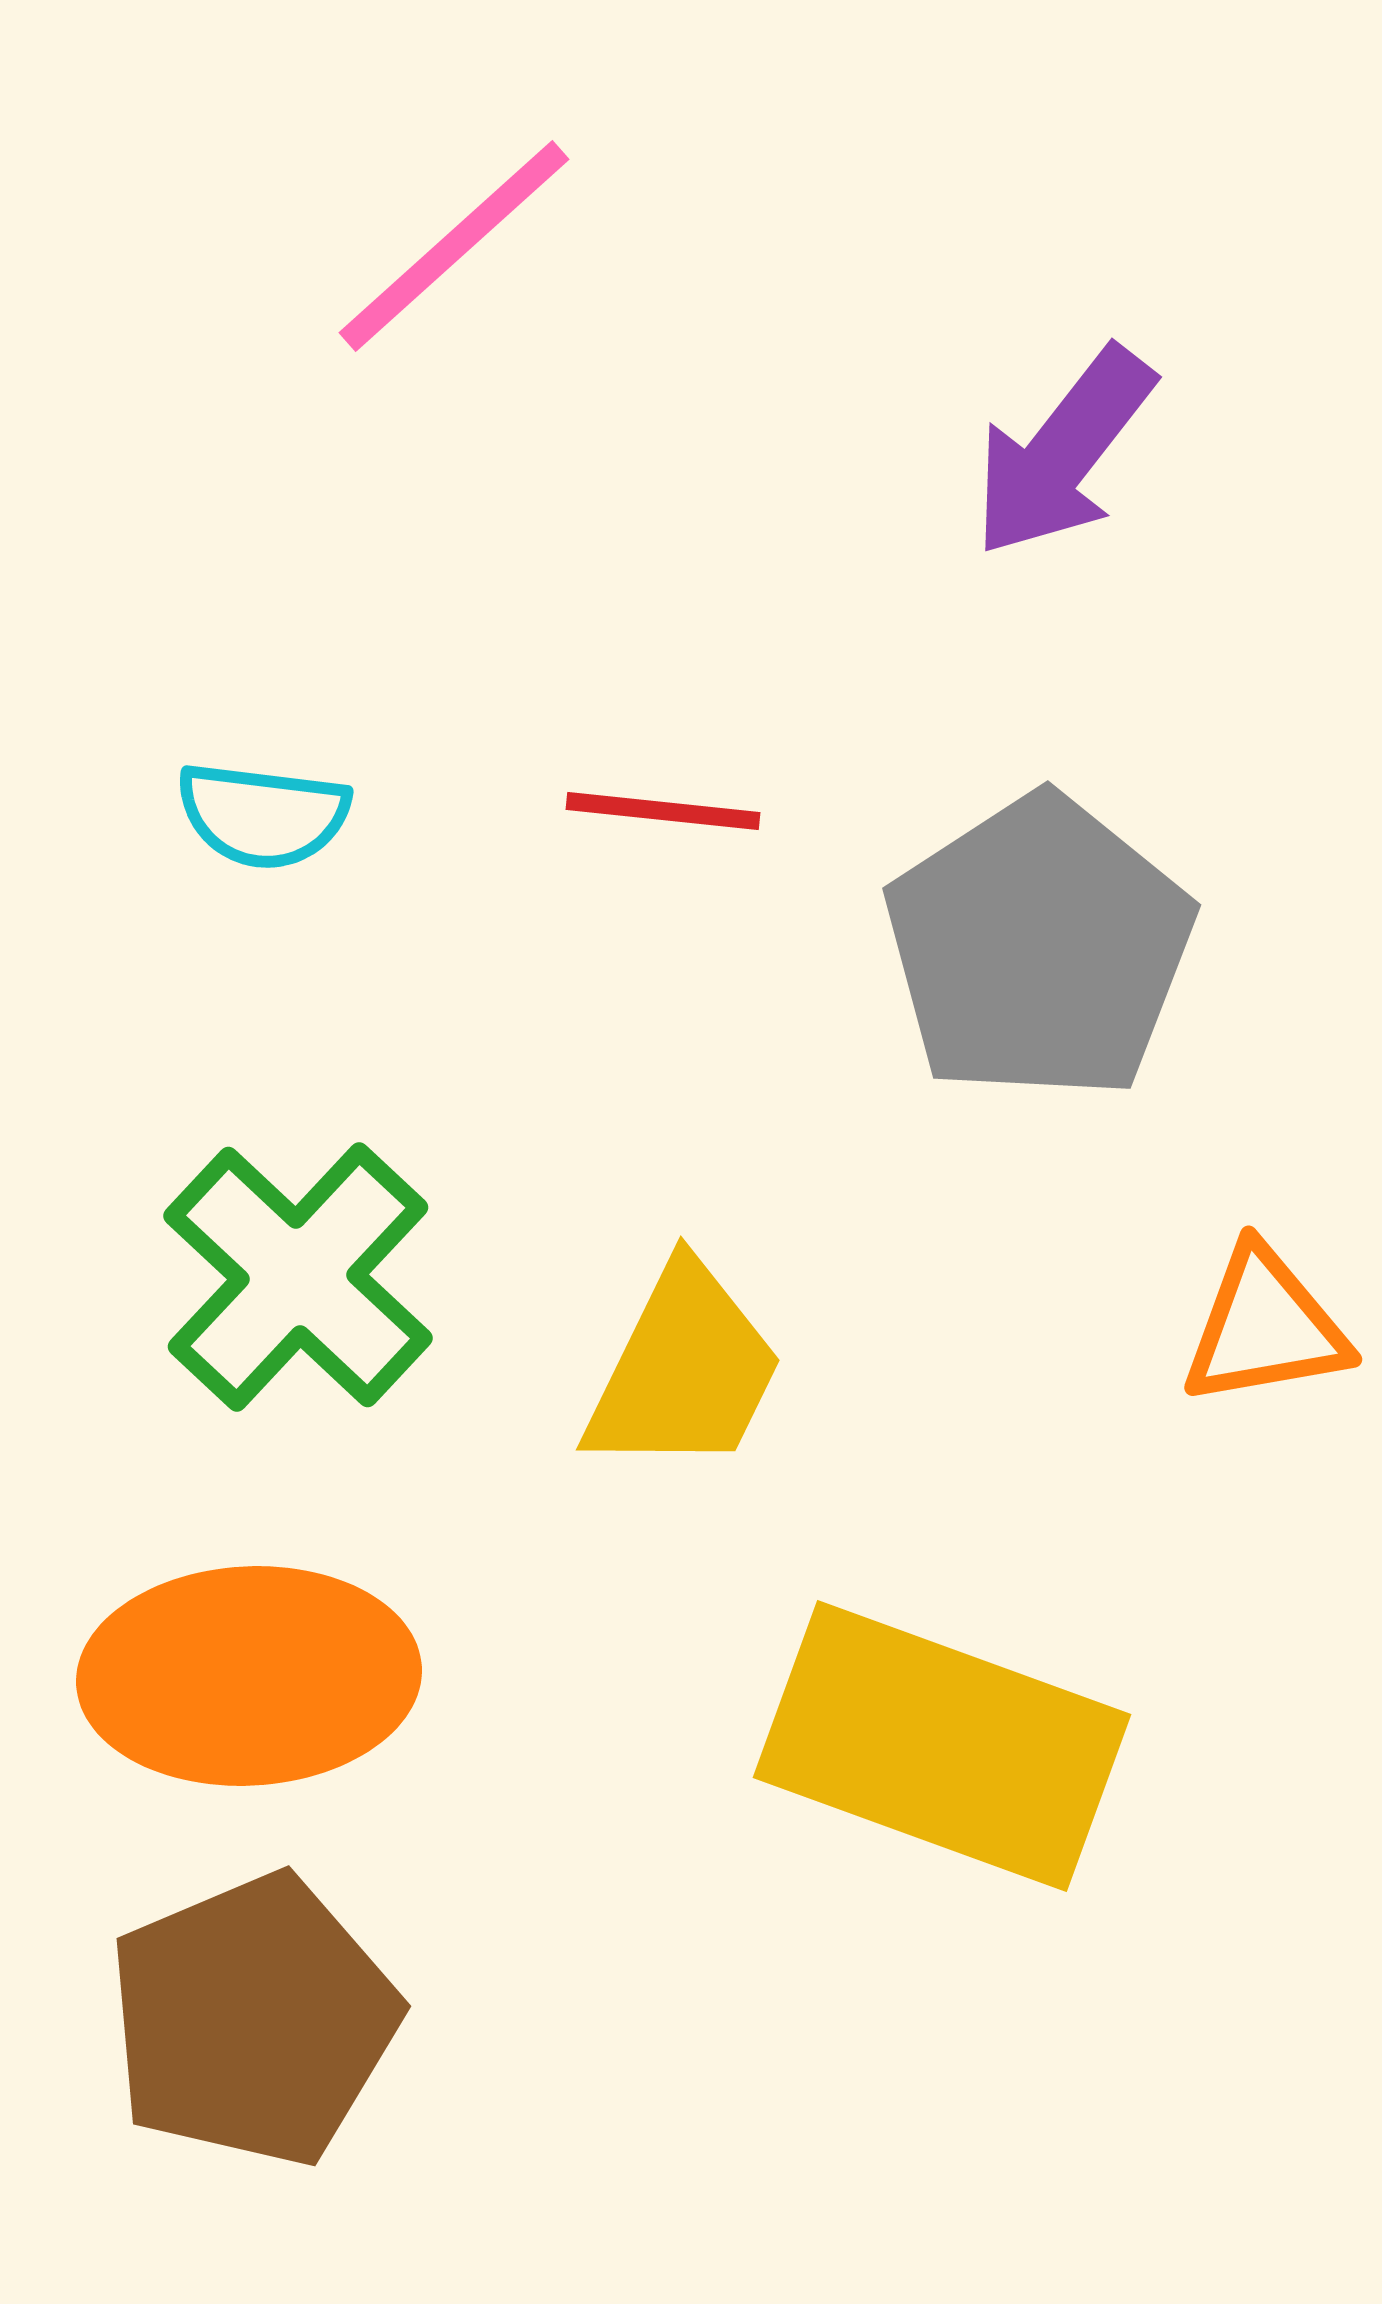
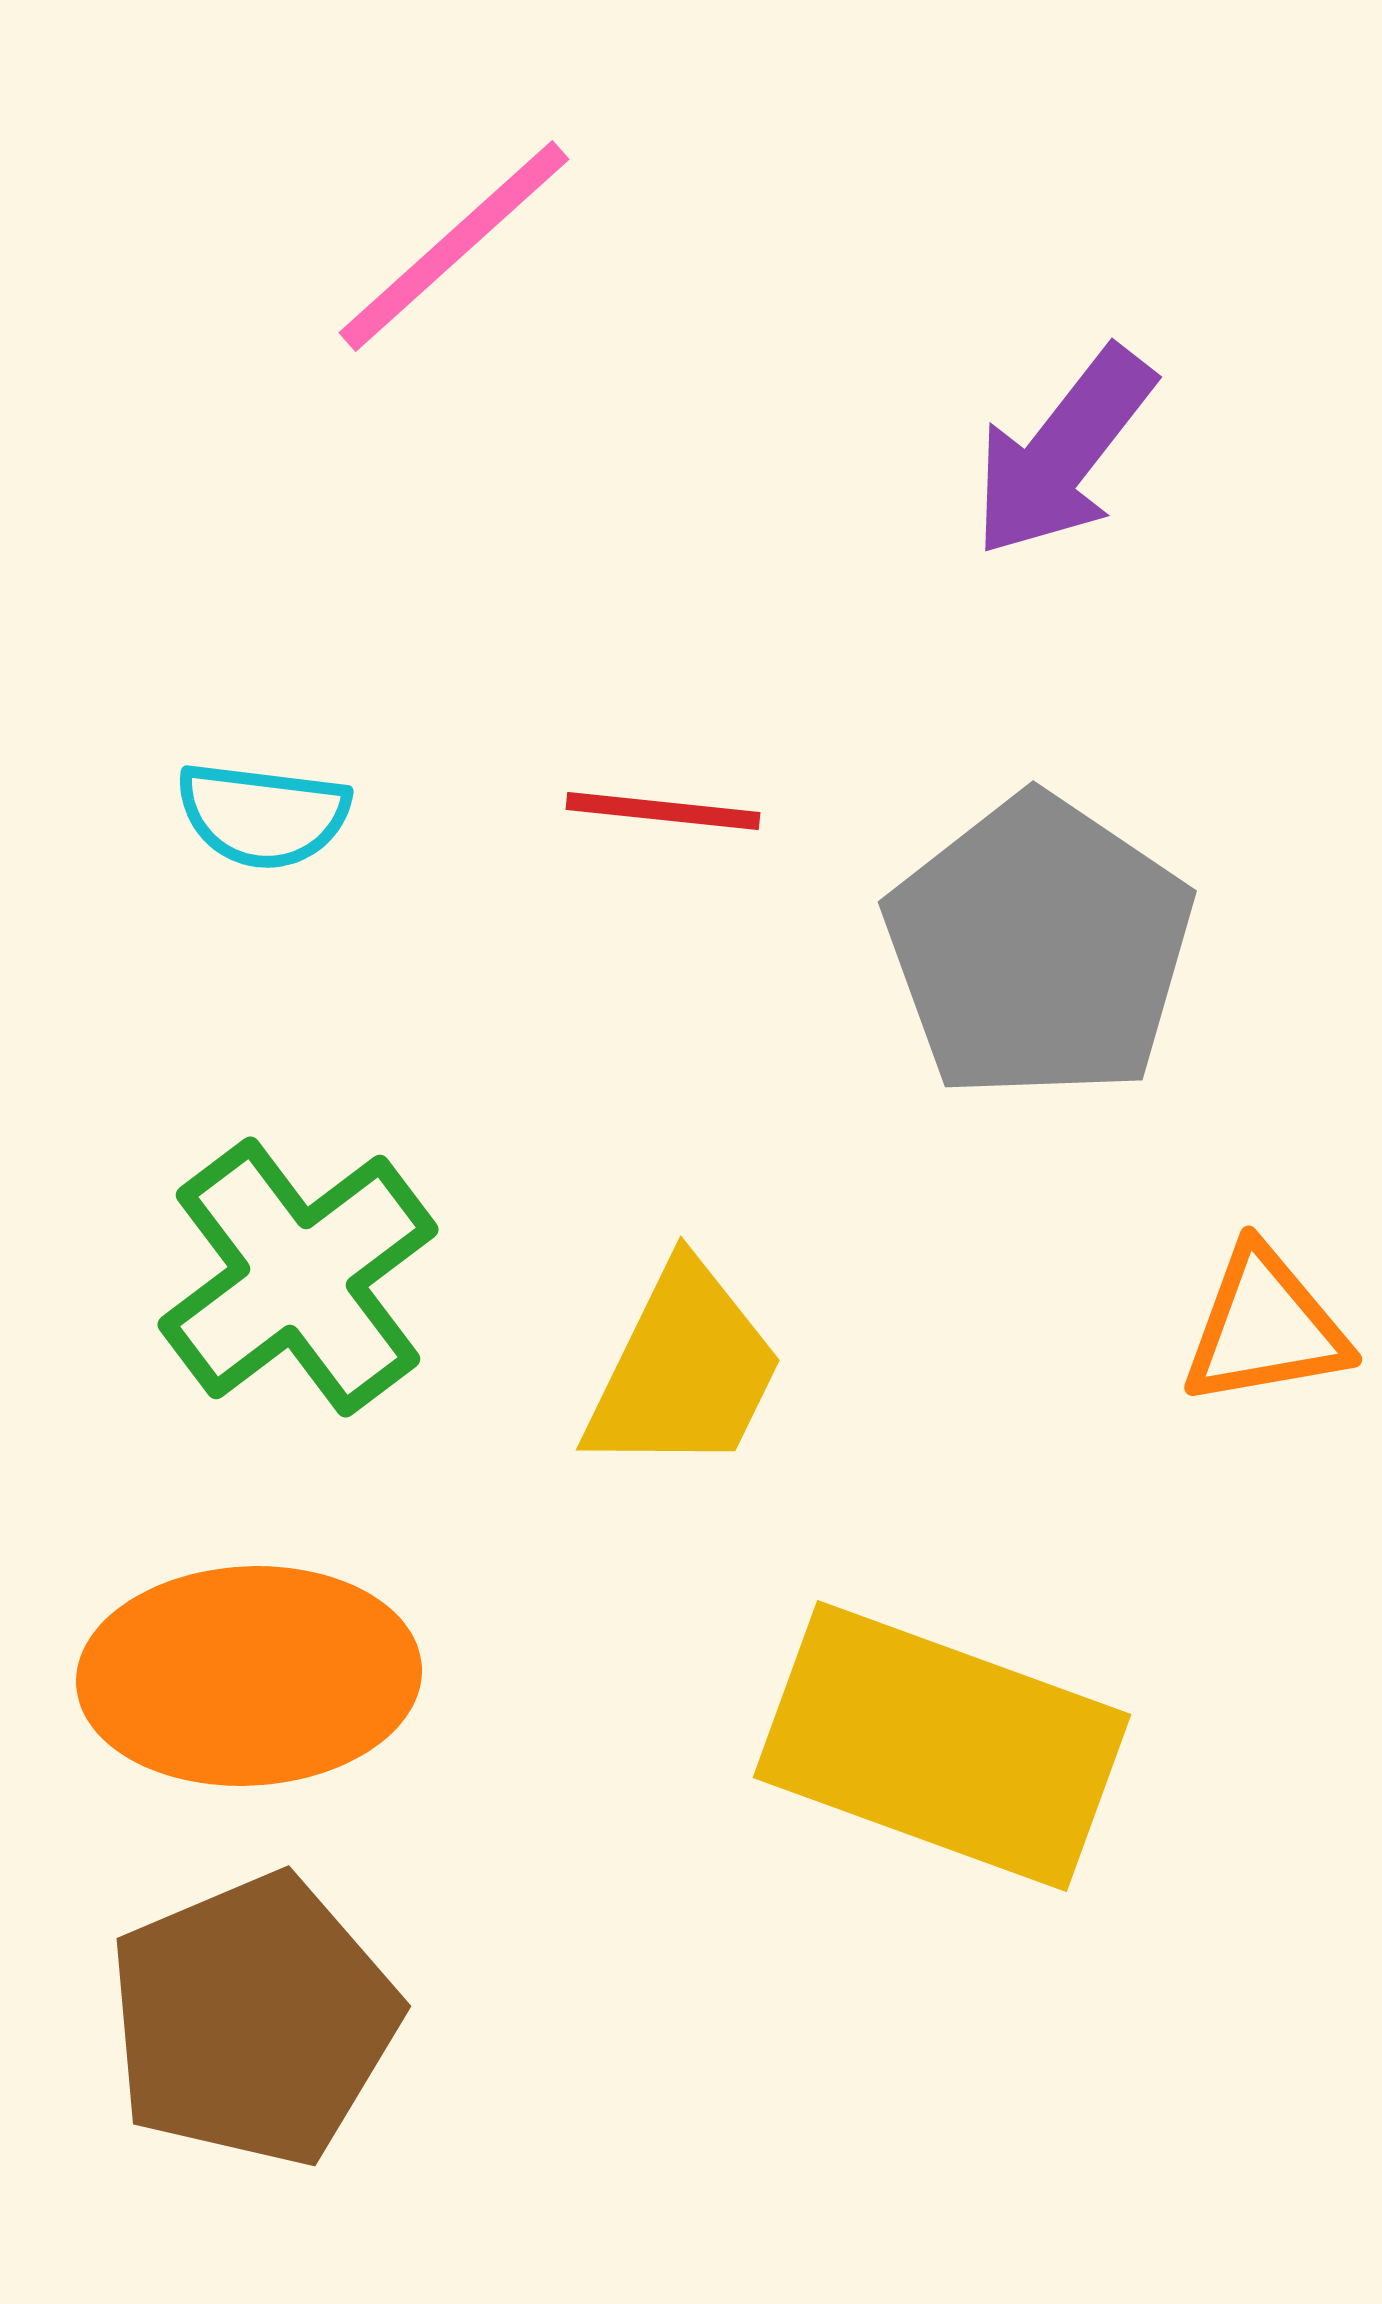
gray pentagon: rotated 5 degrees counterclockwise
green cross: rotated 10 degrees clockwise
